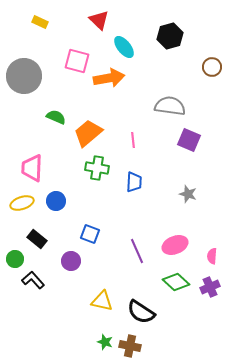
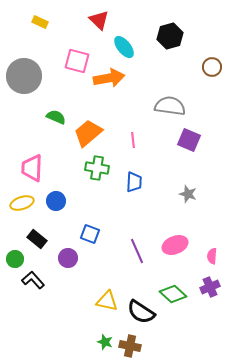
purple circle: moved 3 px left, 3 px up
green diamond: moved 3 px left, 12 px down
yellow triangle: moved 5 px right
